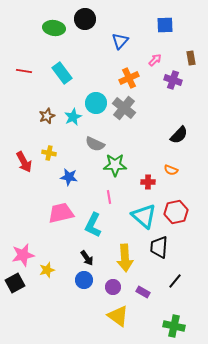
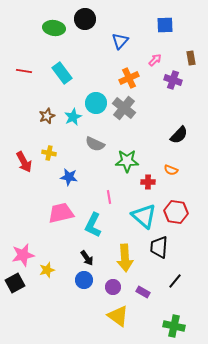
green star: moved 12 px right, 4 px up
red hexagon: rotated 20 degrees clockwise
